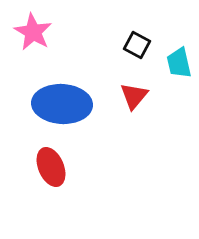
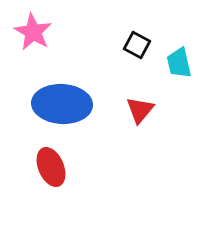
red triangle: moved 6 px right, 14 px down
